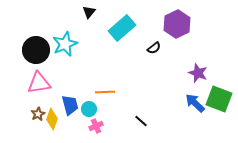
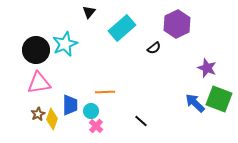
purple star: moved 9 px right, 5 px up
blue trapezoid: rotated 15 degrees clockwise
cyan circle: moved 2 px right, 2 px down
pink cross: rotated 24 degrees counterclockwise
